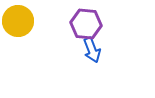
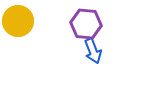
blue arrow: moved 1 px right, 1 px down
